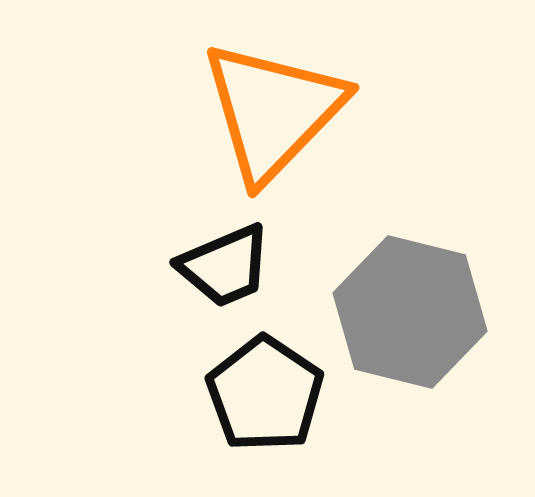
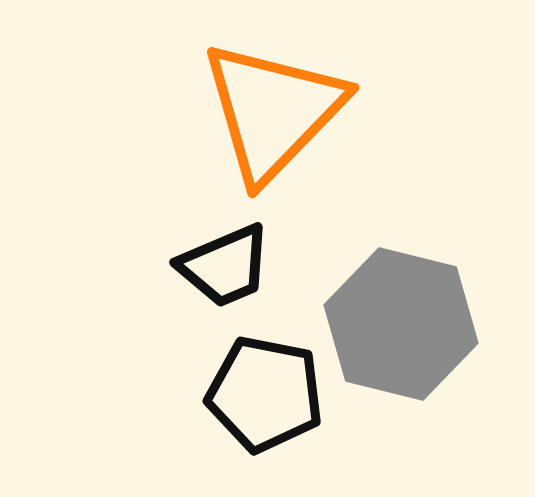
gray hexagon: moved 9 px left, 12 px down
black pentagon: rotated 23 degrees counterclockwise
